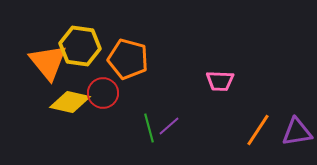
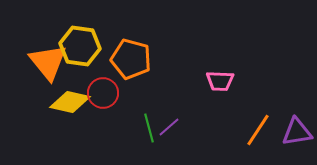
orange pentagon: moved 3 px right
purple line: moved 1 px down
